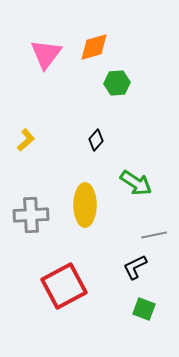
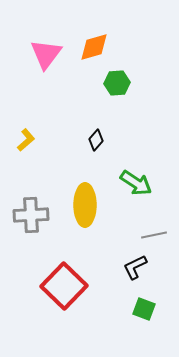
red square: rotated 18 degrees counterclockwise
